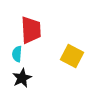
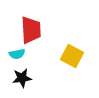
cyan semicircle: rotated 105 degrees counterclockwise
black star: rotated 18 degrees clockwise
